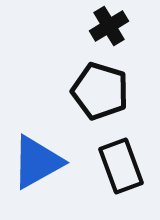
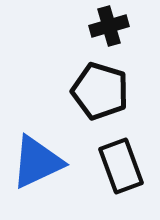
black cross: rotated 15 degrees clockwise
blue triangle: rotated 4 degrees clockwise
